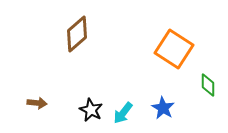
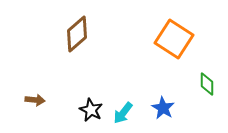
orange square: moved 10 px up
green diamond: moved 1 px left, 1 px up
brown arrow: moved 2 px left, 3 px up
